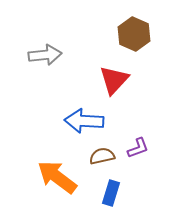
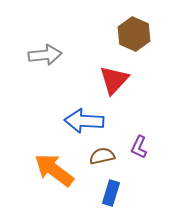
purple L-shape: moved 1 px right, 1 px up; rotated 135 degrees clockwise
orange arrow: moved 3 px left, 7 px up
